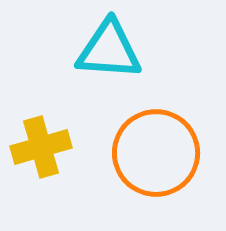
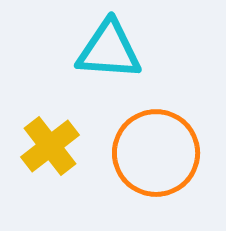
yellow cross: moved 9 px right, 1 px up; rotated 22 degrees counterclockwise
